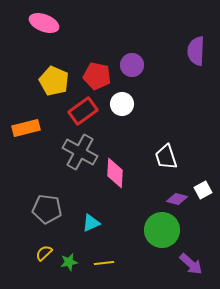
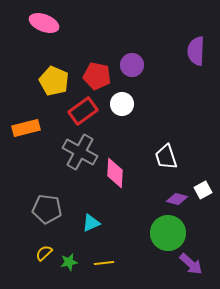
green circle: moved 6 px right, 3 px down
